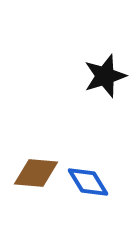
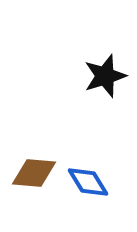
brown diamond: moved 2 px left
